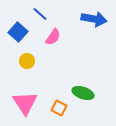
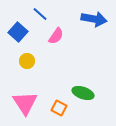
pink semicircle: moved 3 px right, 1 px up
